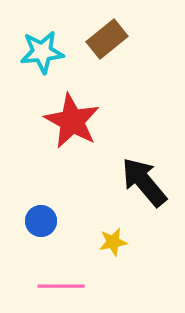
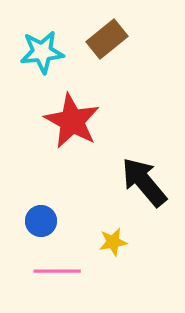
pink line: moved 4 px left, 15 px up
